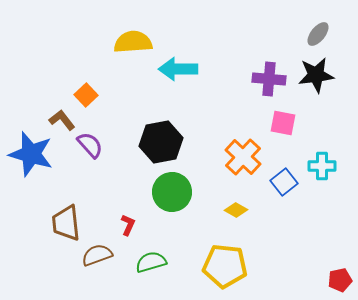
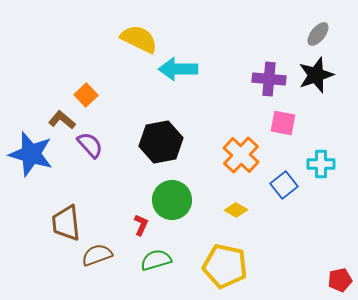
yellow semicircle: moved 6 px right, 3 px up; rotated 30 degrees clockwise
black star: rotated 12 degrees counterclockwise
brown L-shape: rotated 12 degrees counterclockwise
orange cross: moved 2 px left, 2 px up
cyan cross: moved 1 px left, 2 px up
blue square: moved 3 px down
green circle: moved 8 px down
red L-shape: moved 13 px right
green semicircle: moved 5 px right, 2 px up
yellow pentagon: rotated 6 degrees clockwise
